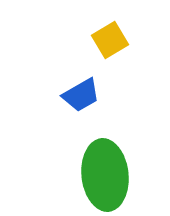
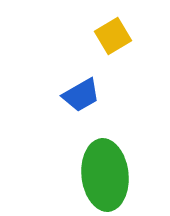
yellow square: moved 3 px right, 4 px up
